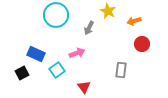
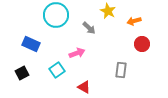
gray arrow: rotated 72 degrees counterclockwise
blue rectangle: moved 5 px left, 10 px up
red triangle: rotated 24 degrees counterclockwise
